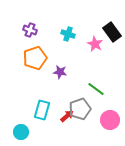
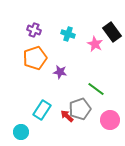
purple cross: moved 4 px right
cyan rectangle: rotated 18 degrees clockwise
red arrow: rotated 96 degrees counterclockwise
